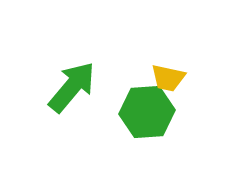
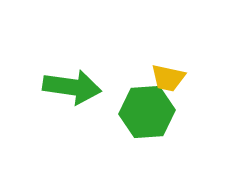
green arrow: rotated 58 degrees clockwise
